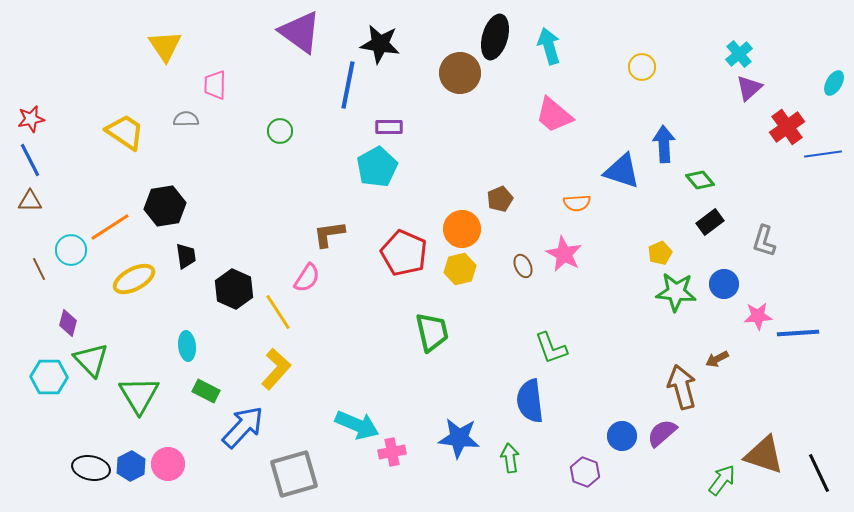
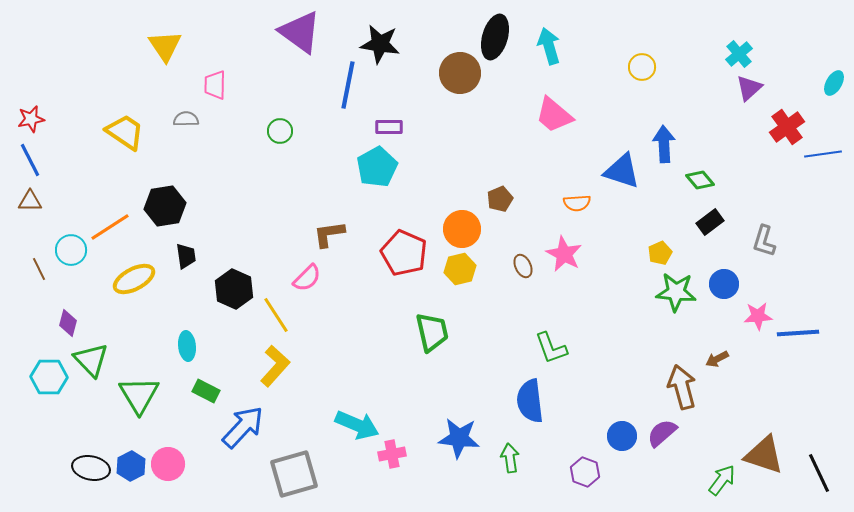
pink semicircle at (307, 278): rotated 12 degrees clockwise
yellow line at (278, 312): moved 2 px left, 3 px down
yellow L-shape at (276, 369): moved 1 px left, 3 px up
pink cross at (392, 452): moved 2 px down
